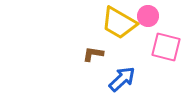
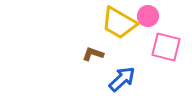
brown L-shape: rotated 10 degrees clockwise
